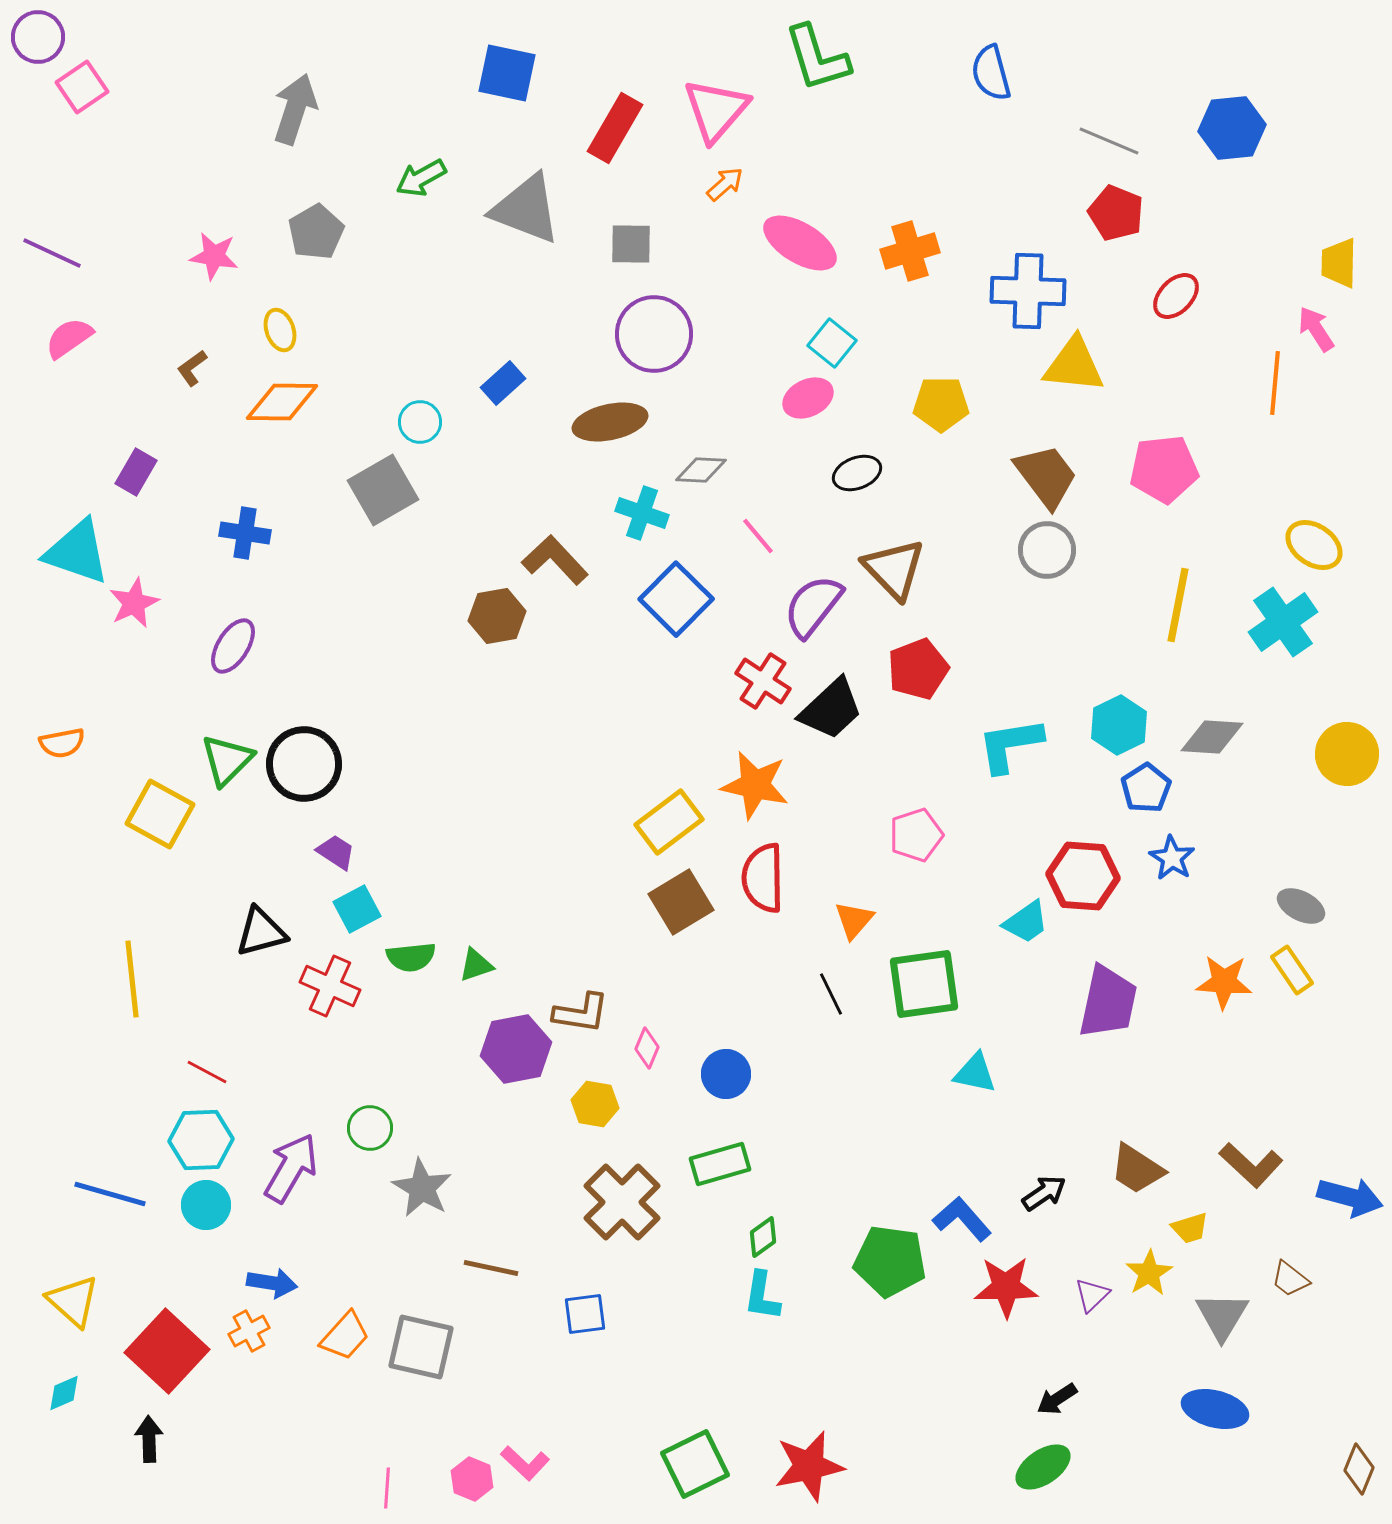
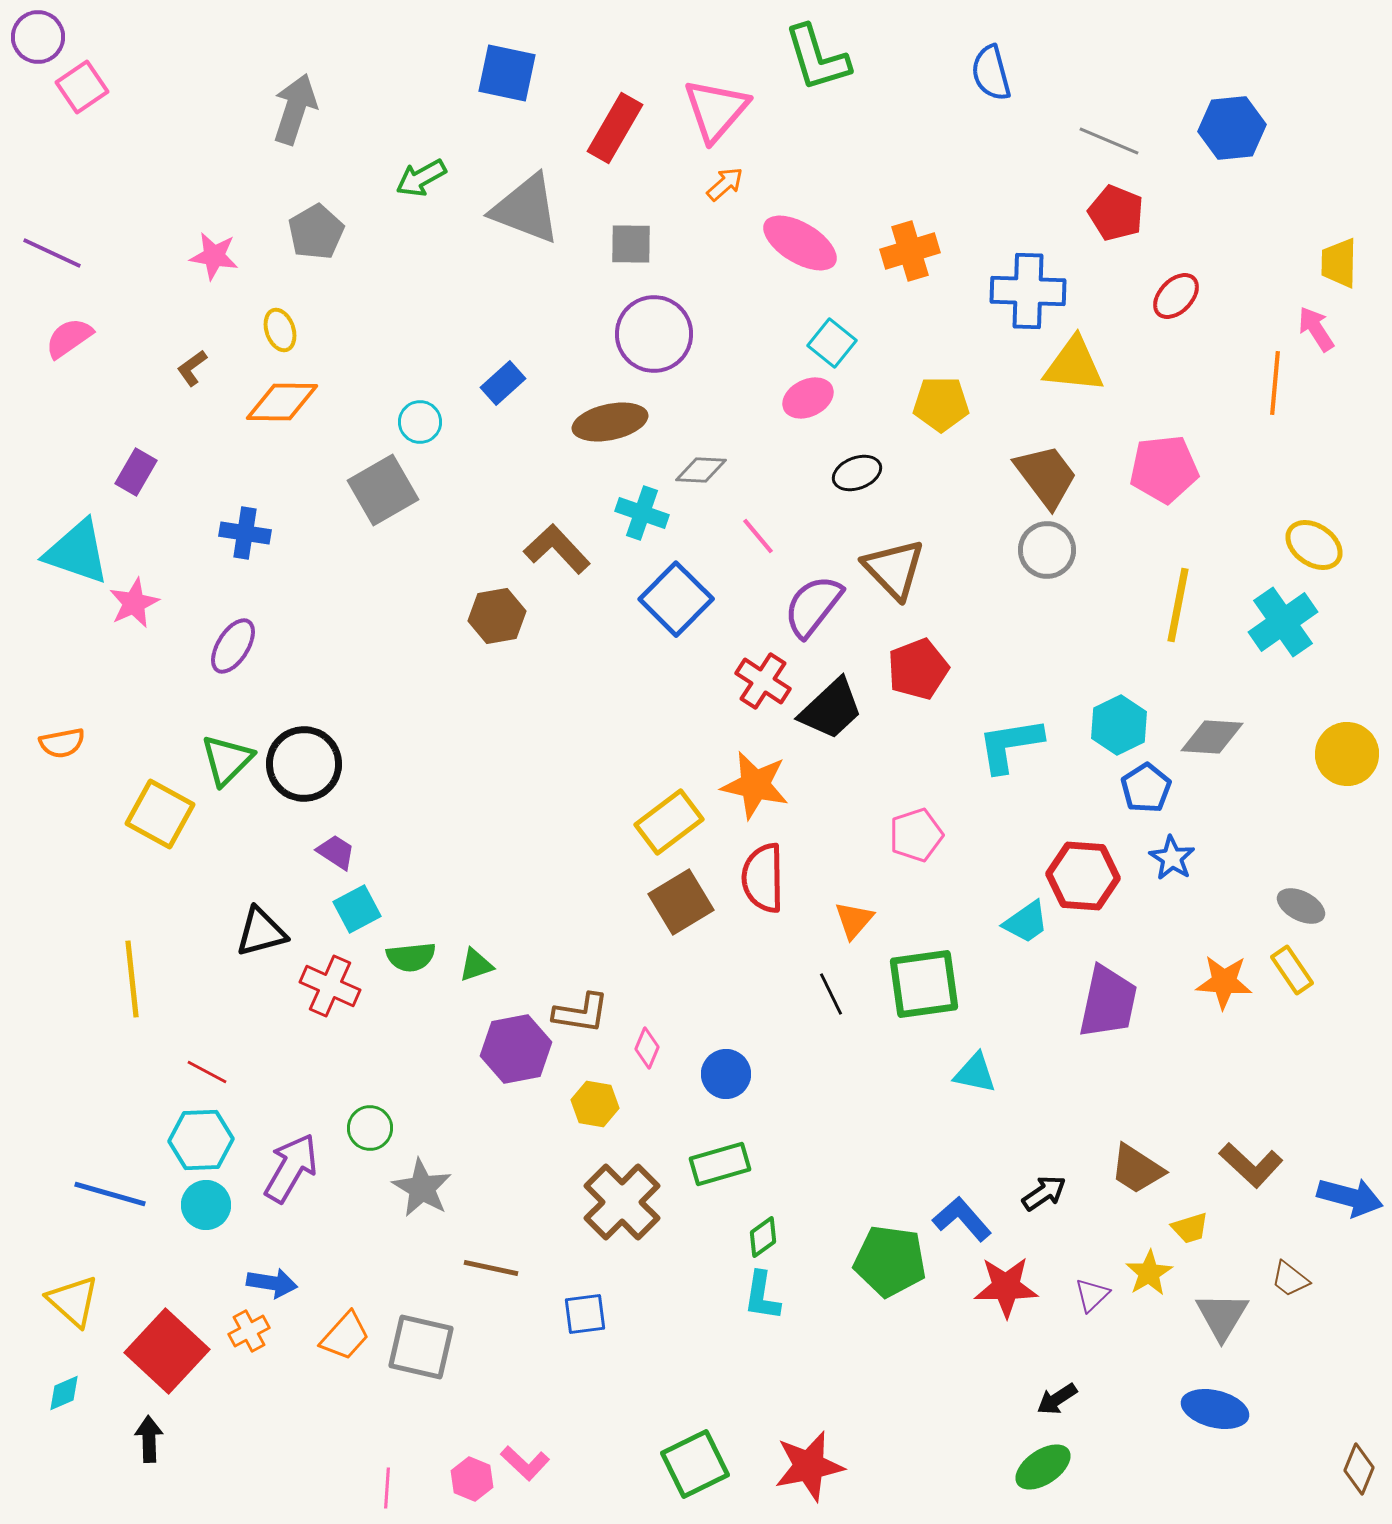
brown L-shape at (555, 560): moved 2 px right, 11 px up
